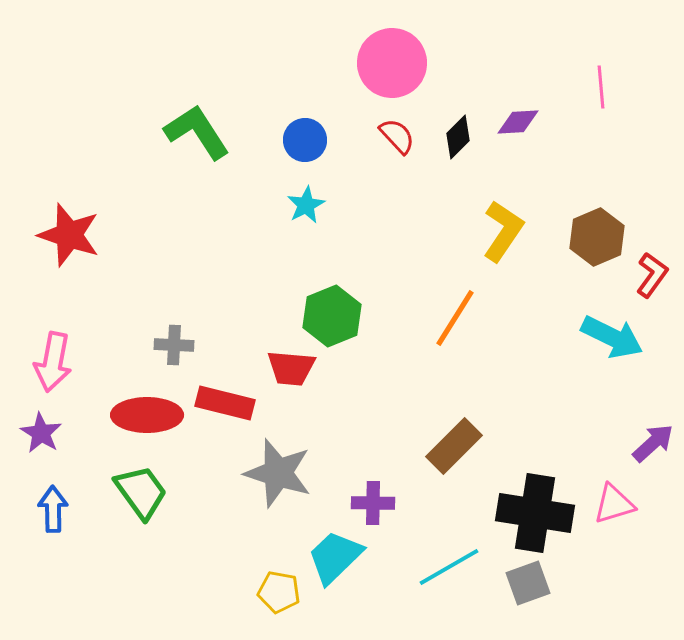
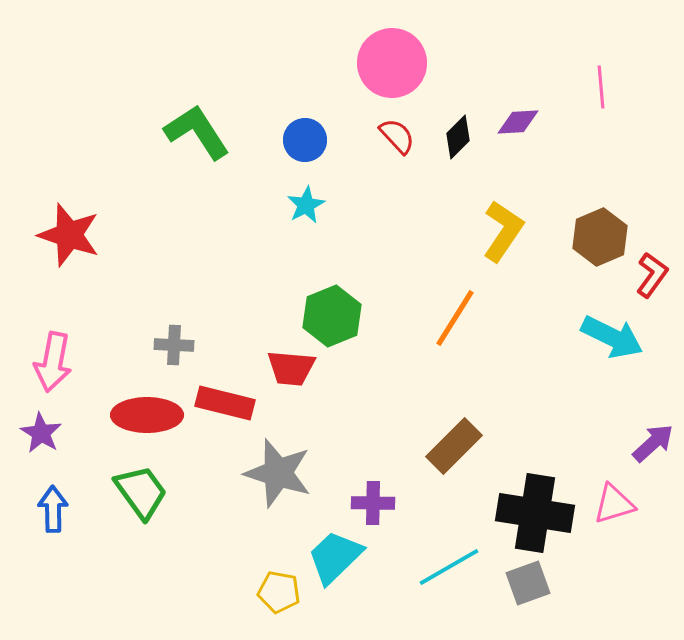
brown hexagon: moved 3 px right
